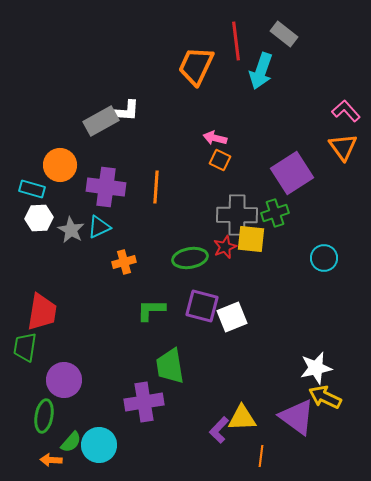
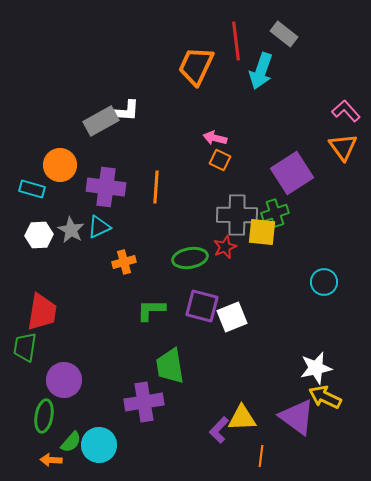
white hexagon at (39, 218): moved 17 px down
yellow square at (251, 239): moved 11 px right, 7 px up
cyan circle at (324, 258): moved 24 px down
